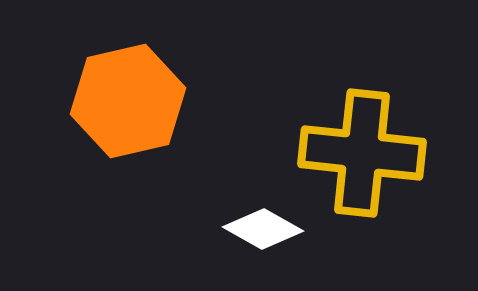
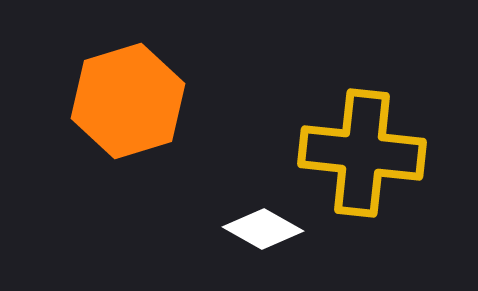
orange hexagon: rotated 4 degrees counterclockwise
